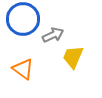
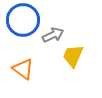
blue circle: moved 1 px down
yellow trapezoid: moved 1 px up
